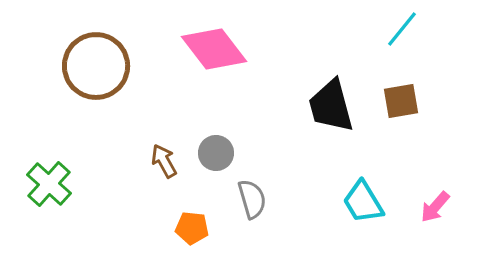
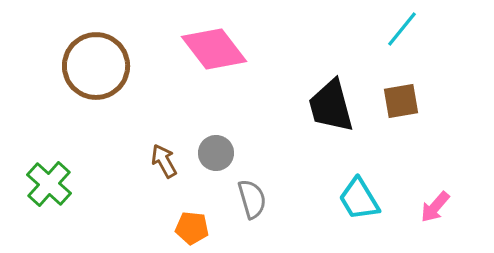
cyan trapezoid: moved 4 px left, 3 px up
